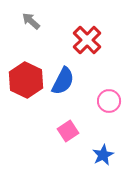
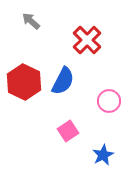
red hexagon: moved 2 px left, 2 px down
